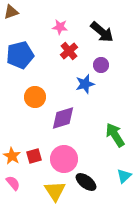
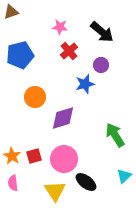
pink semicircle: rotated 147 degrees counterclockwise
